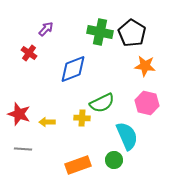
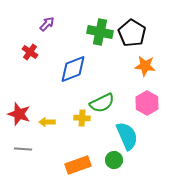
purple arrow: moved 1 px right, 5 px up
red cross: moved 1 px right, 1 px up
pink hexagon: rotated 15 degrees clockwise
